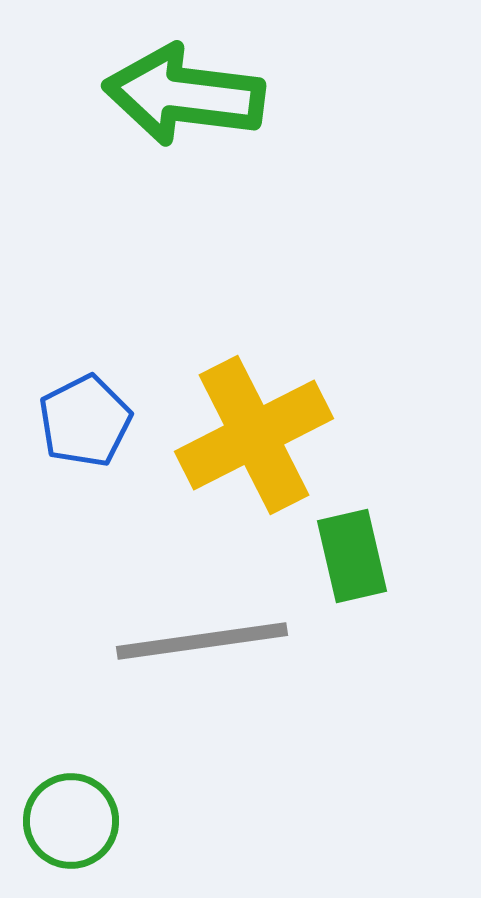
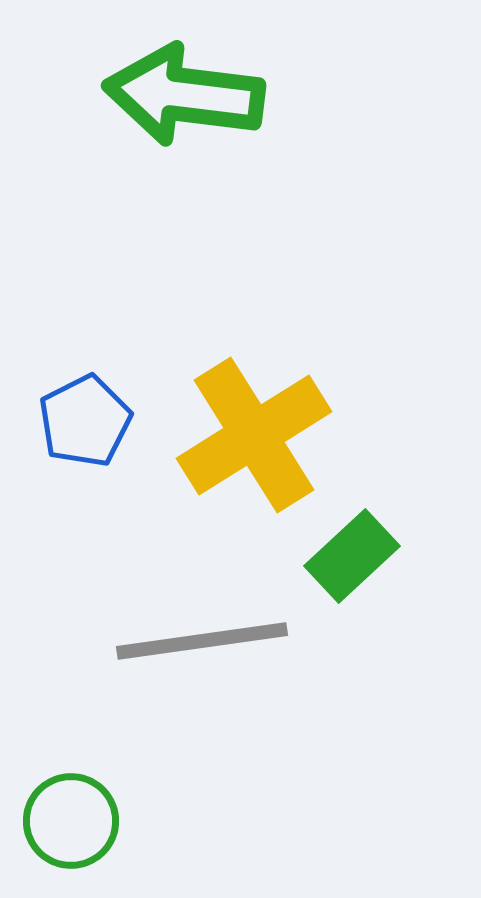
yellow cross: rotated 5 degrees counterclockwise
green rectangle: rotated 60 degrees clockwise
